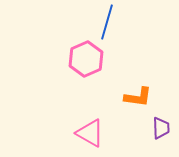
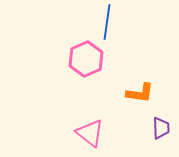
blue line: rotated 8 degrees counterclockwise
orange L-shape: moved 2 px right, 4 px up
pink triangle: rotated 8 degrees clockwise
